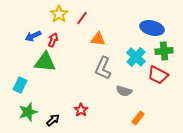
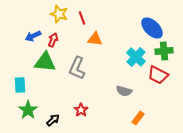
yellow star: rotated 18 degrees counterclockwise
red line: rotated 56 degrees counterclockwise
blue ellipse: rotated 30 degrees clockwise
orange triangle: moved 3 px left
gray L-shape: moved 26 px left
cyan rectangle: rotated 28 degrees counterclockwise
green star: moved 2 px up; rotated 18 degrees counterclockwise
